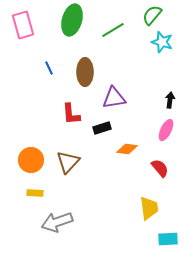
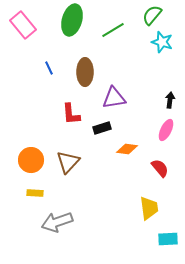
pink rectangle: rotated 24 degrees counterclockwise
